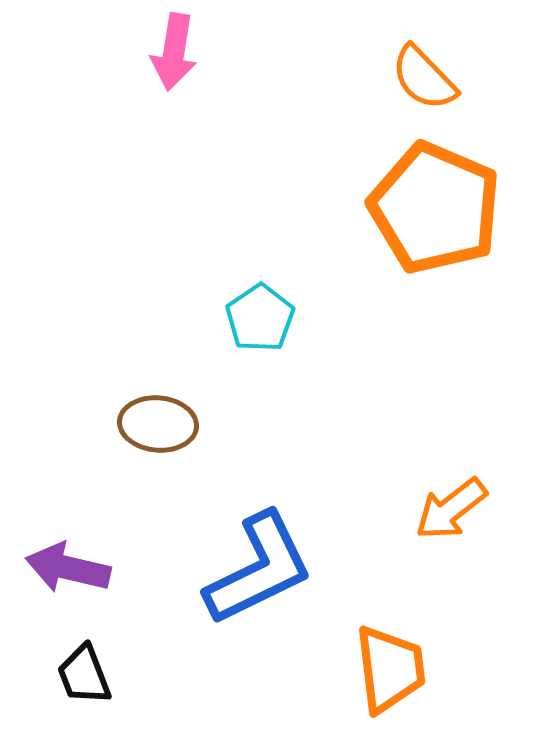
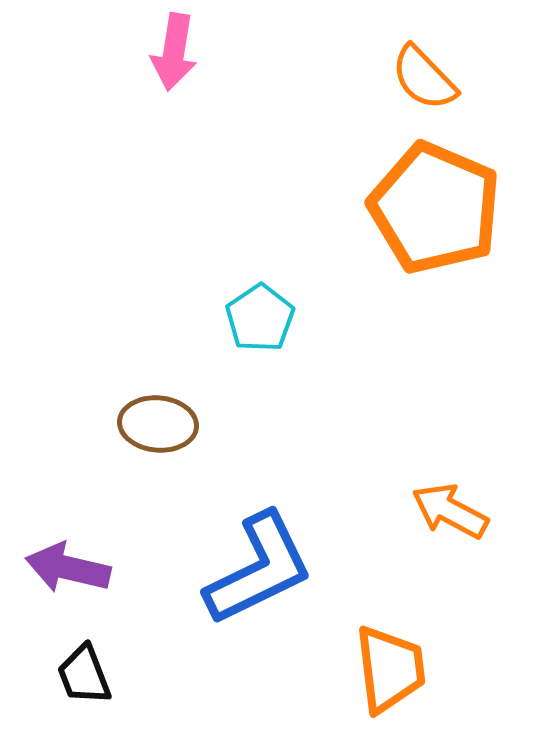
orange arrow: moved 1 px left, 2 px down; rotated 66 degrees clockwise
